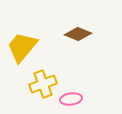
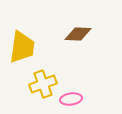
brown diamond: rotated 20 degrees counterclockwise
yellow trapezoid: rotated 148 degrees clockwise
